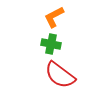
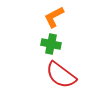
red semicircle: moved 1 px right
